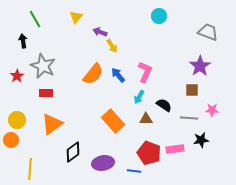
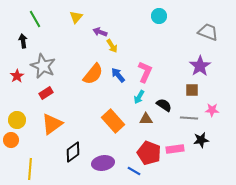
red rectangle: rotated 32 degrees counterclockwise
blue line: rotated 24 degrees clockwise
